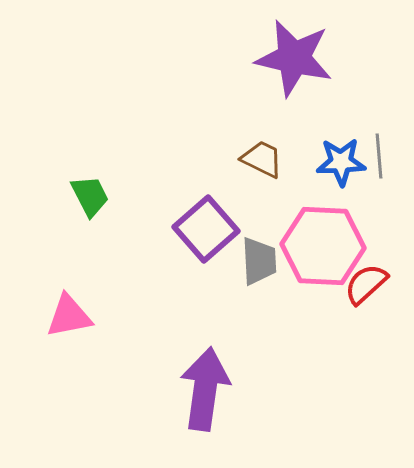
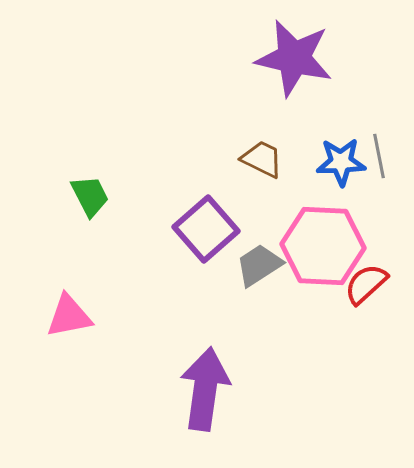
gray line: rotated 6 degrees counterclockwise
gray trapezoid: moved 4 px down; rotated 120 degrees counterclockwise
